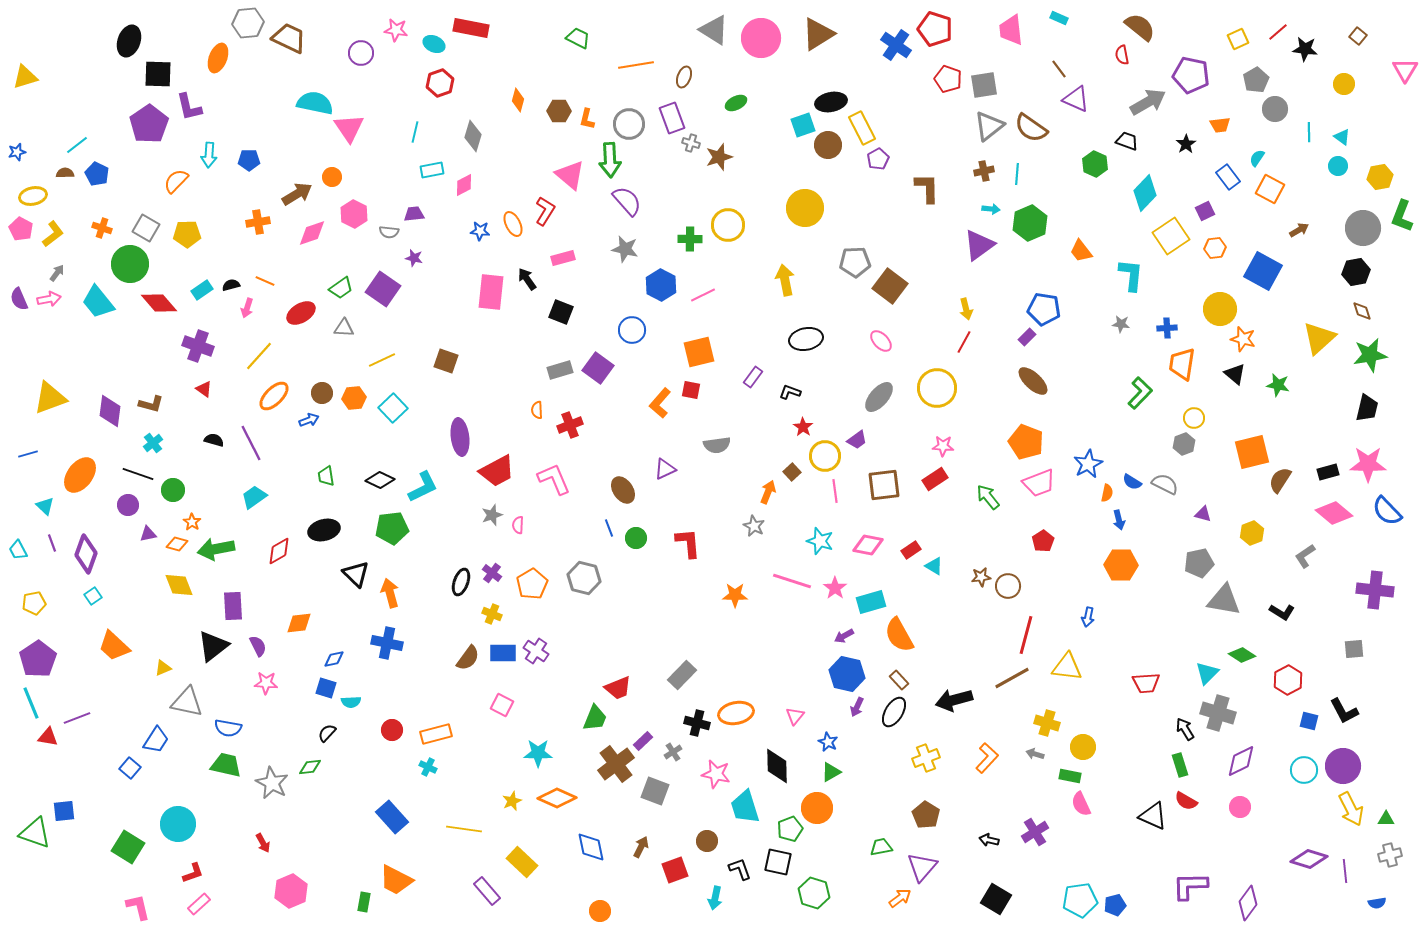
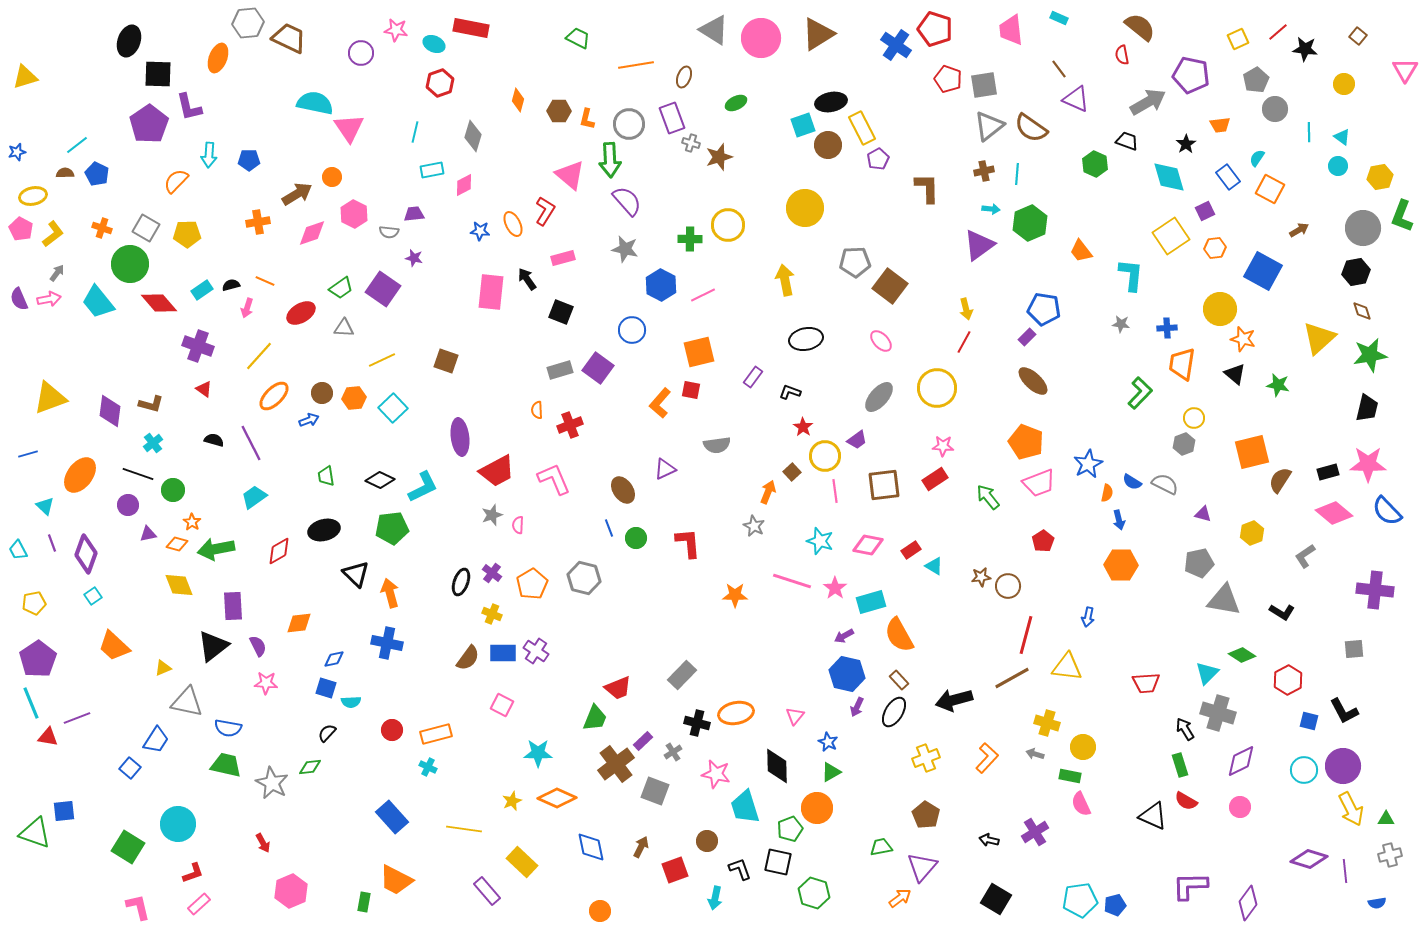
cyan diamond at (1145, 193): moved 24 px right, 16 px up; rotated 60 degrees counterclockwise
